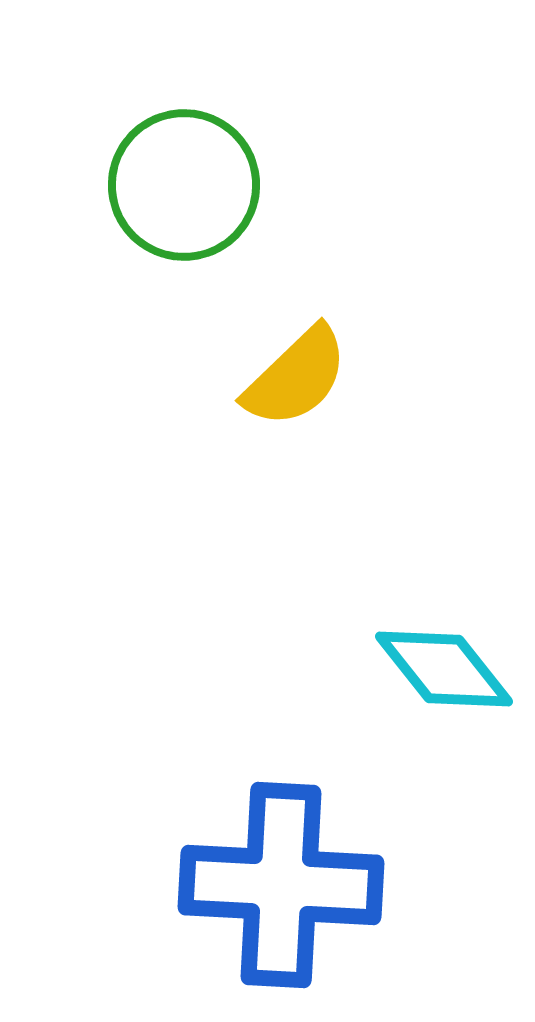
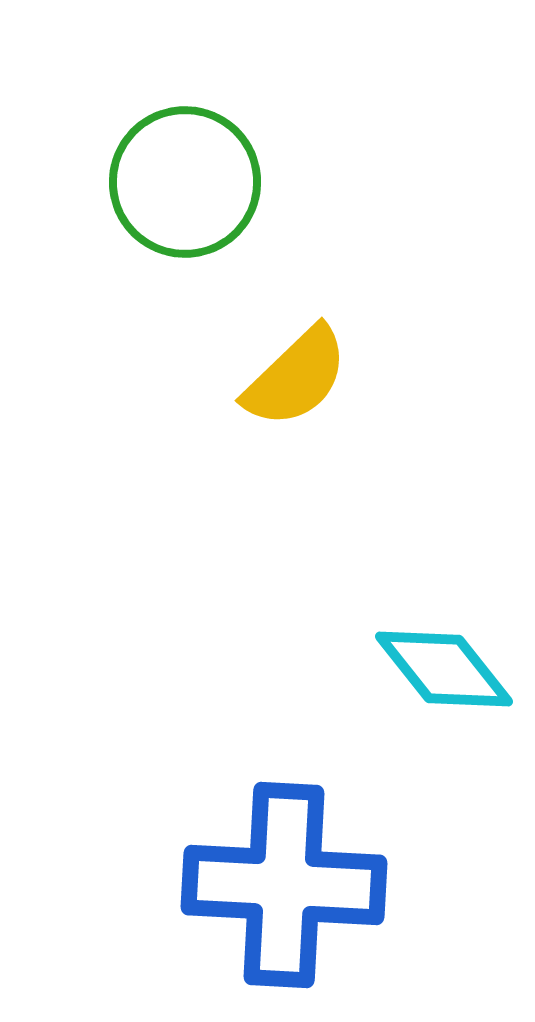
green circle: moved 1 px right, 3 px up
blue cross: moved 3 px right
